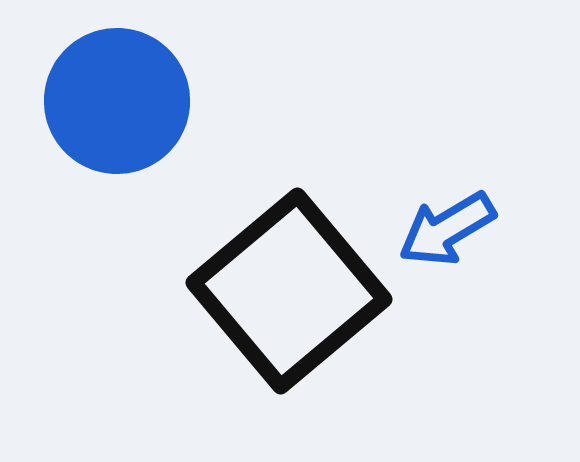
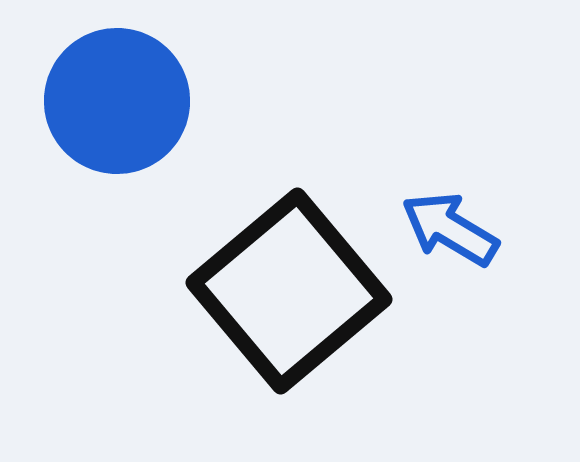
blue arrow: moved 3 px right; rotated 62 degrees clockwise
